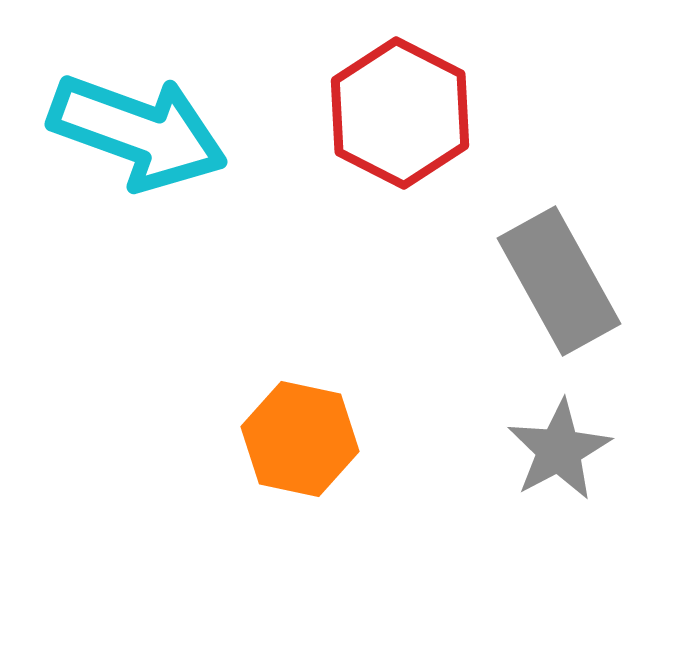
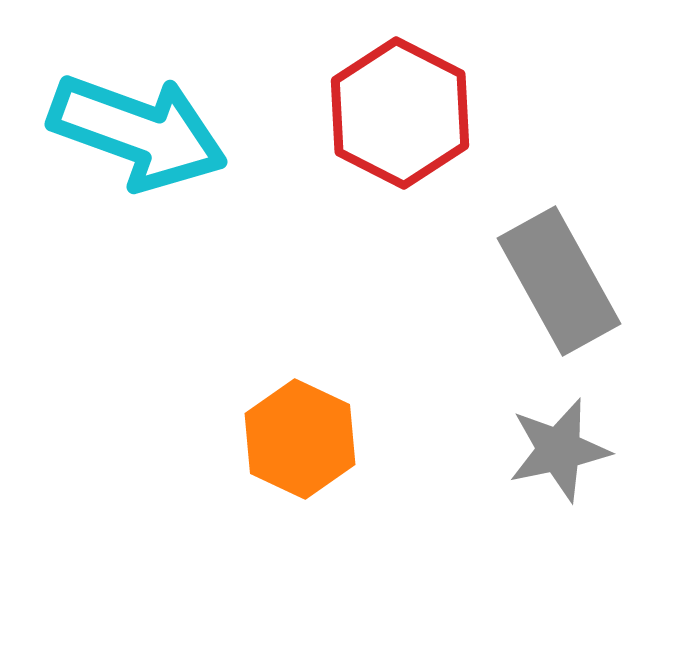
orange hexagon: rotated 13 degrees clockwise
gray star: rotated 16 degrees clockwise
